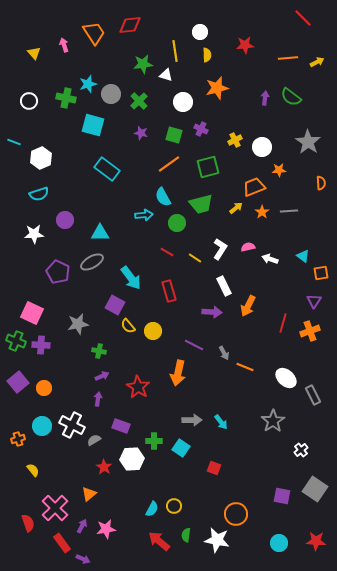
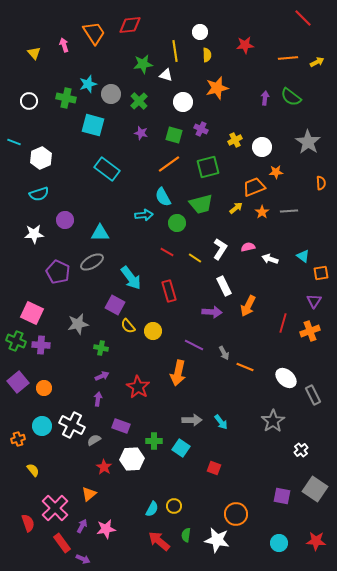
orange star at (279, 170): moved 3 px left, 2 px down
green cross at (99, 351): moved 2 px right, 3 px up
